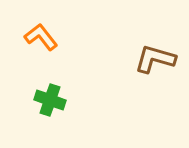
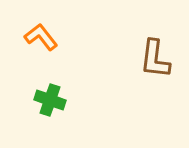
brown L-shape: rotated 99 degrees counterclockwise
